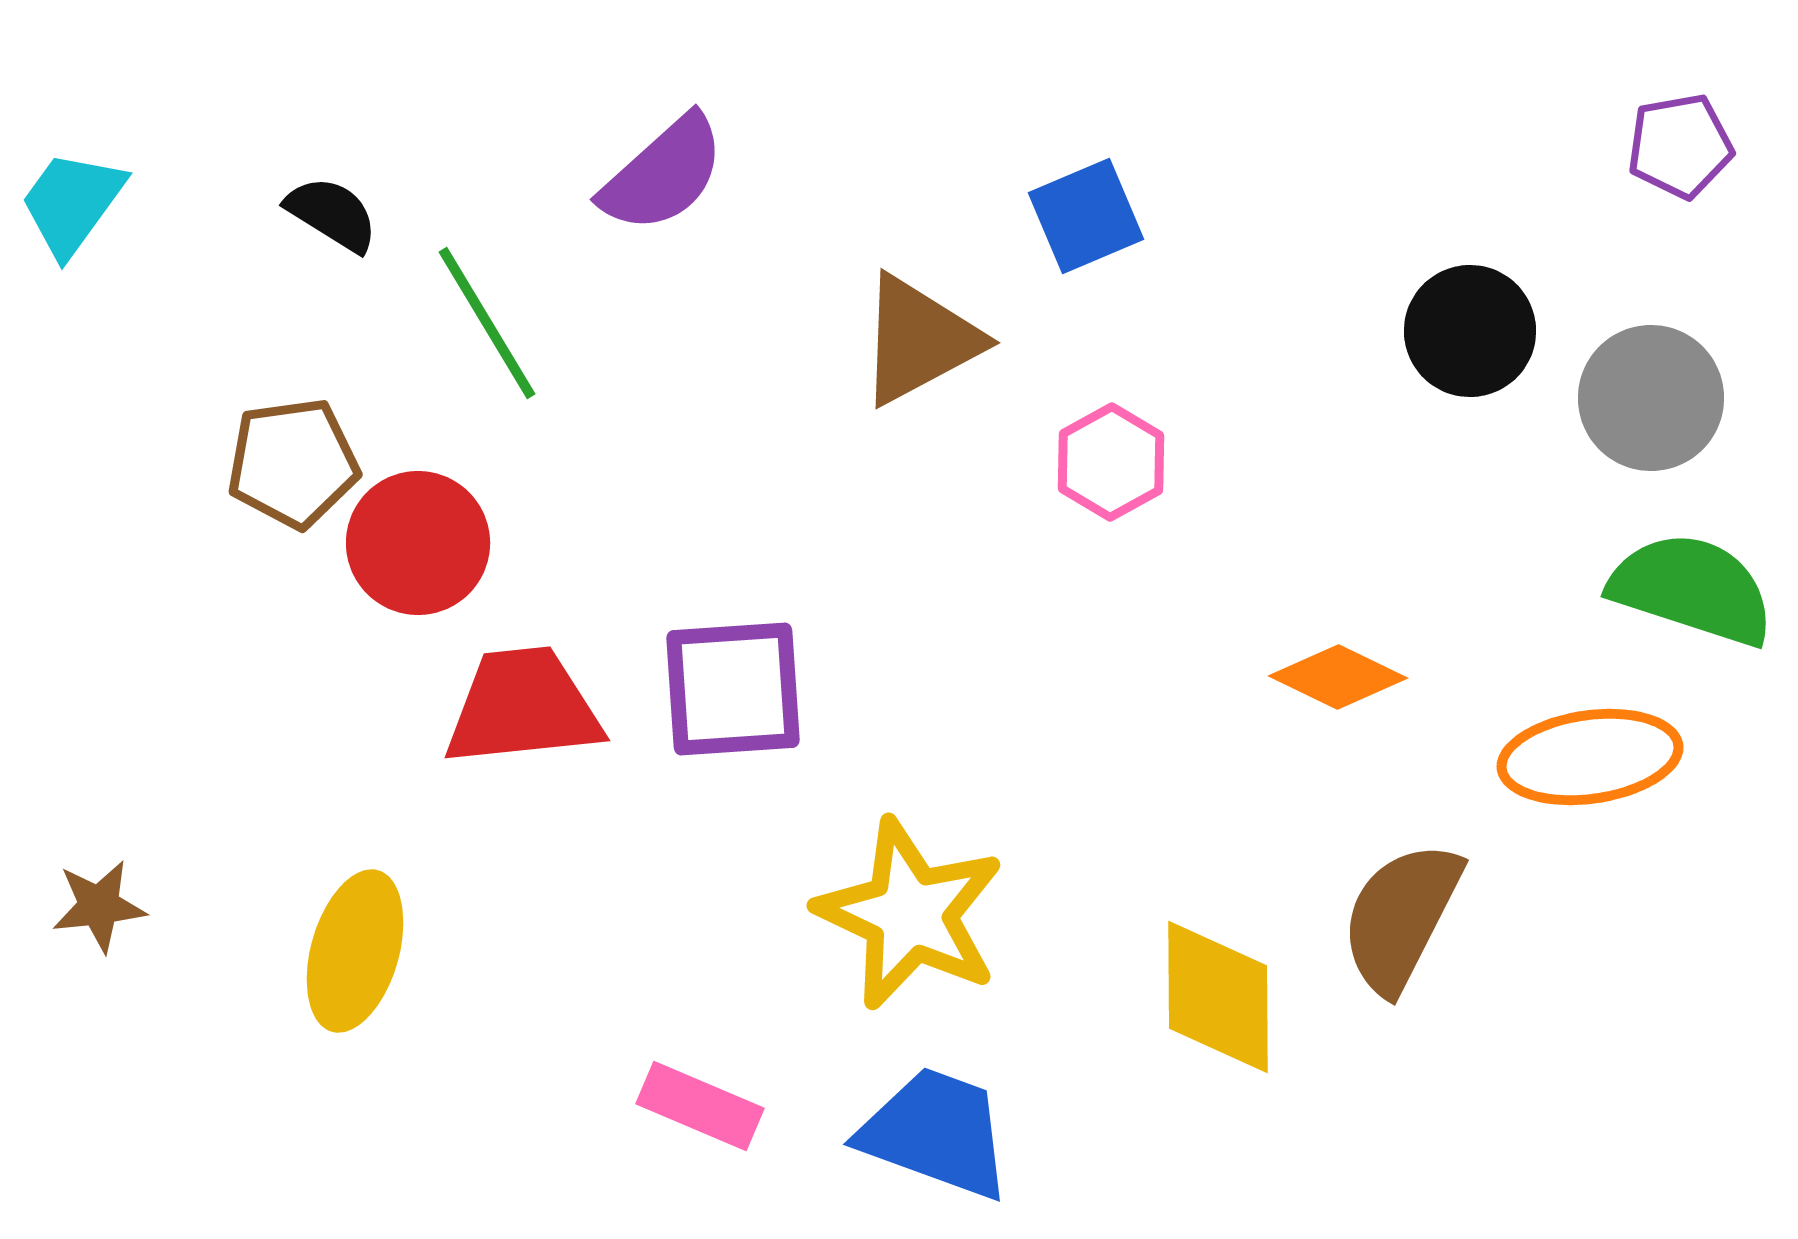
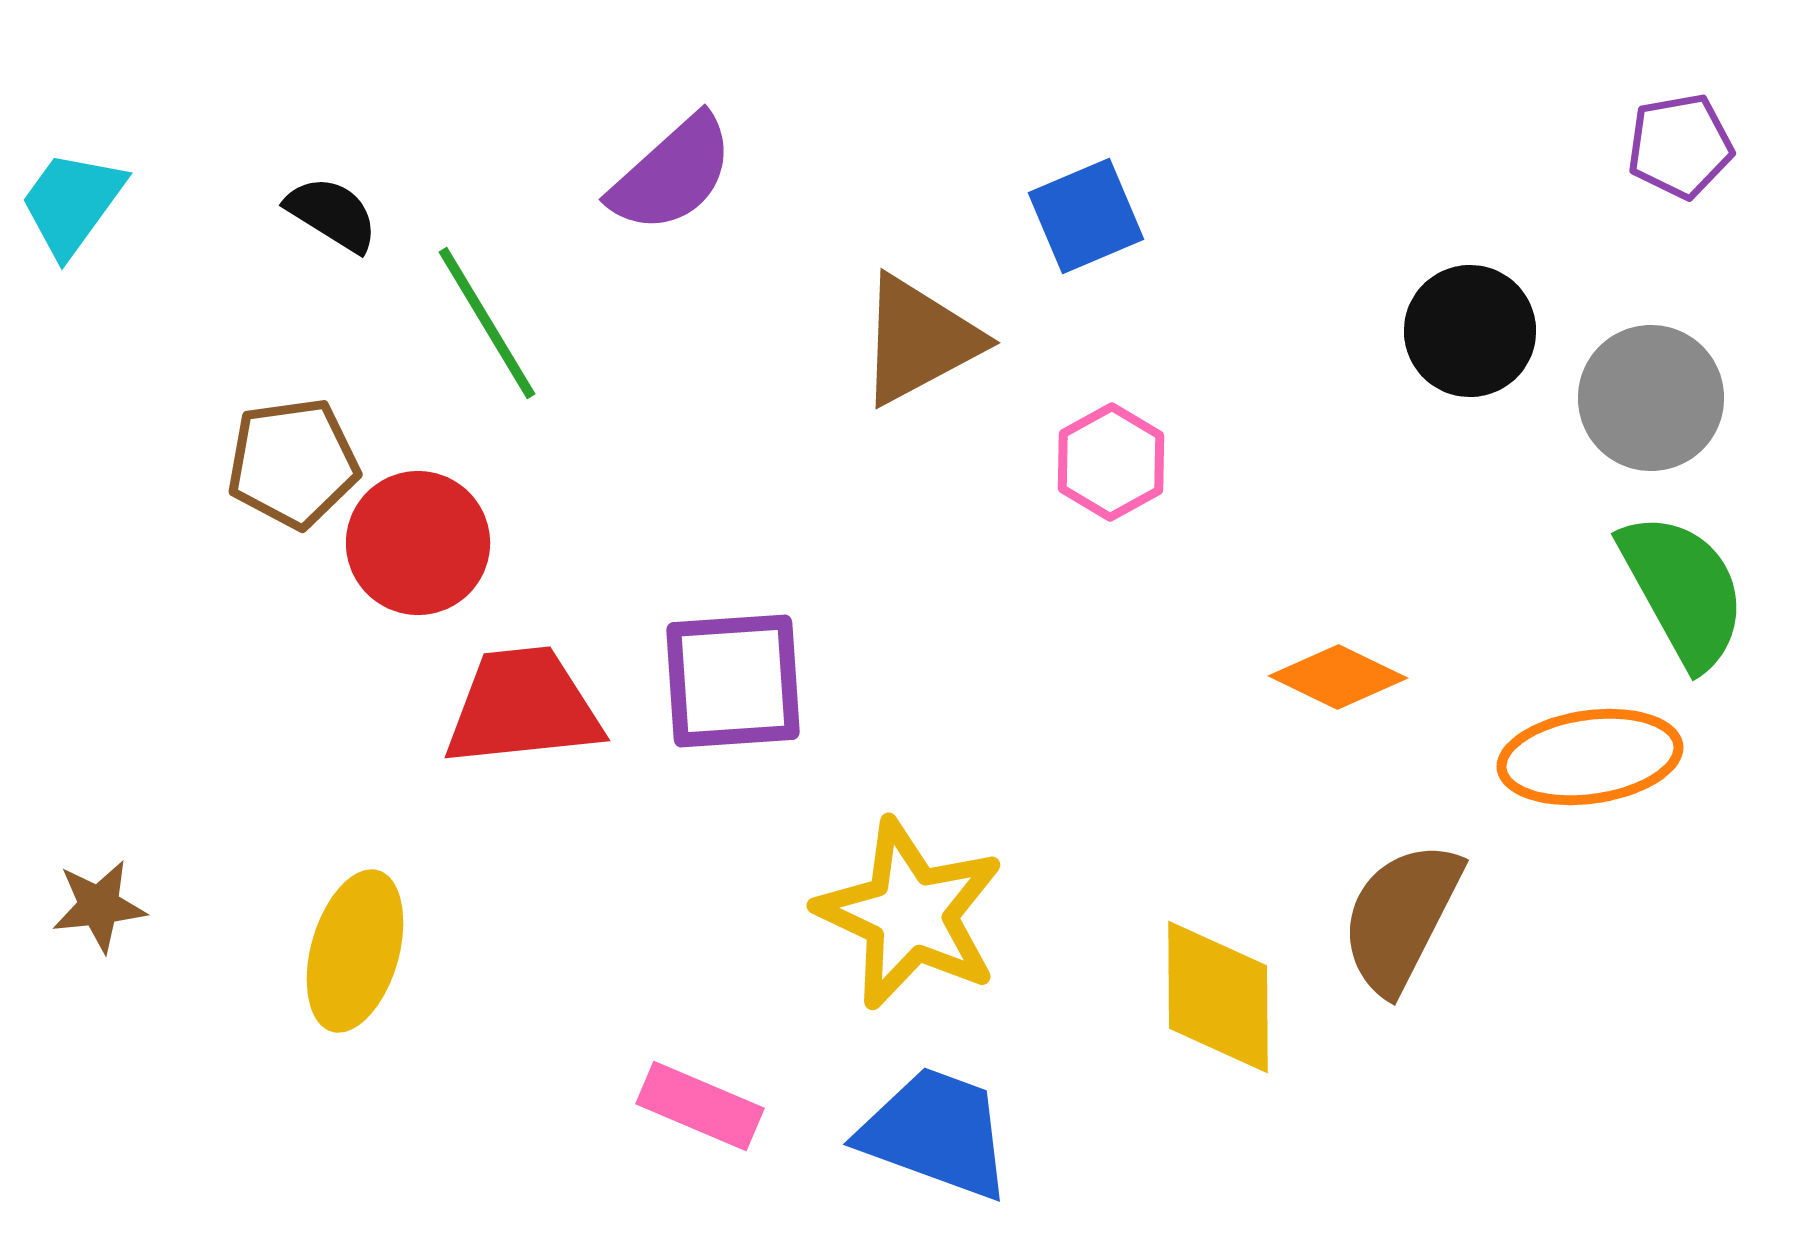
purple semicircle: moved 9 px right
green semicircle: moved 9 px left, 1 px down; rotated 43 degrees clockwise
purple square: moved 8 px up
